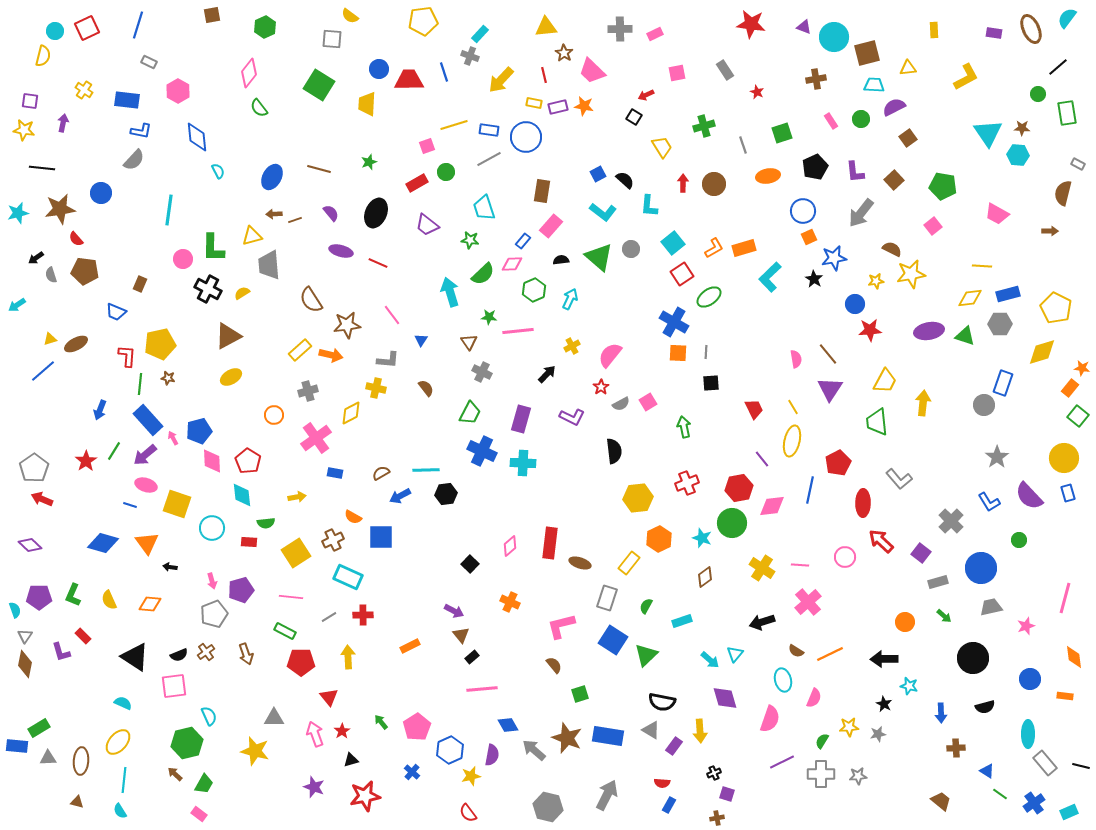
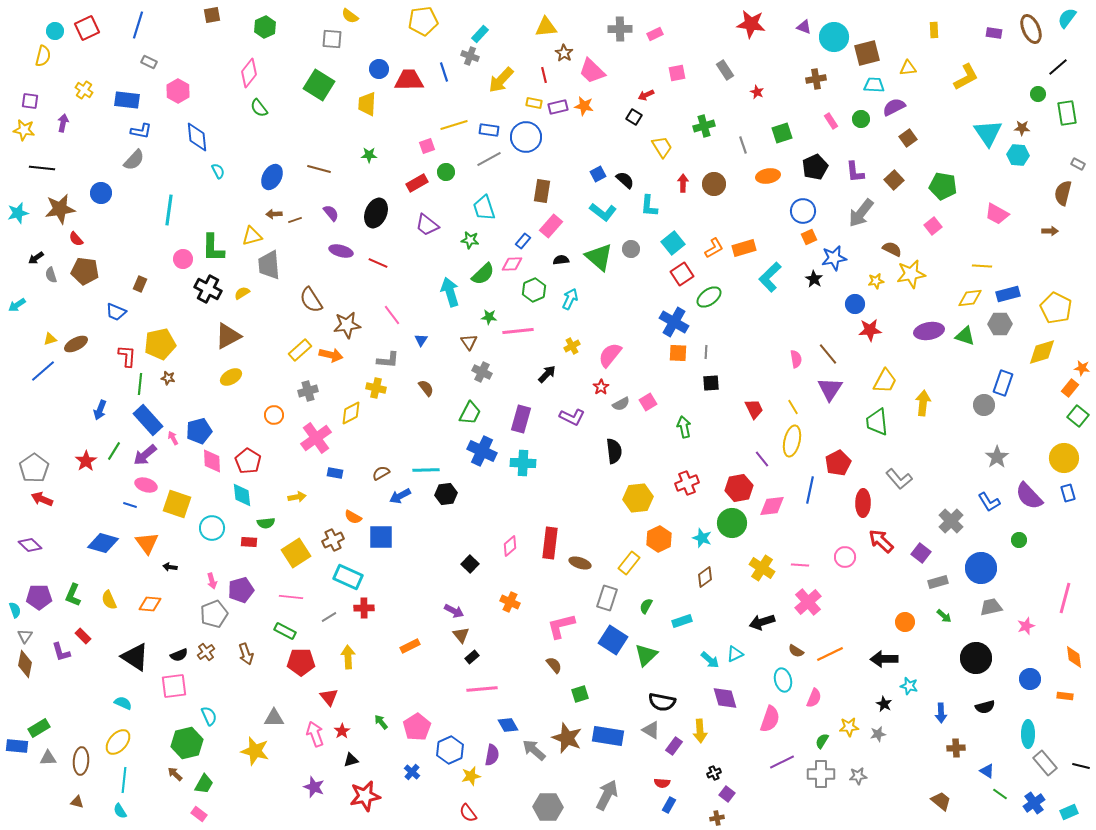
green star at (369, 162): moved 7 px up; rotated 21 degrees clockwise
red cross at (363, 615): moved 1 px right, 7 px up
cyan triangle at (735, 654): rotated 24 degrees clockwise
black circle at (973, 658): moved 3 px right
purple square at (727, 794): rotated 21 degrees clockwise
gray hexagon at (548, 807): rotated 12 degrees counterclockwise
